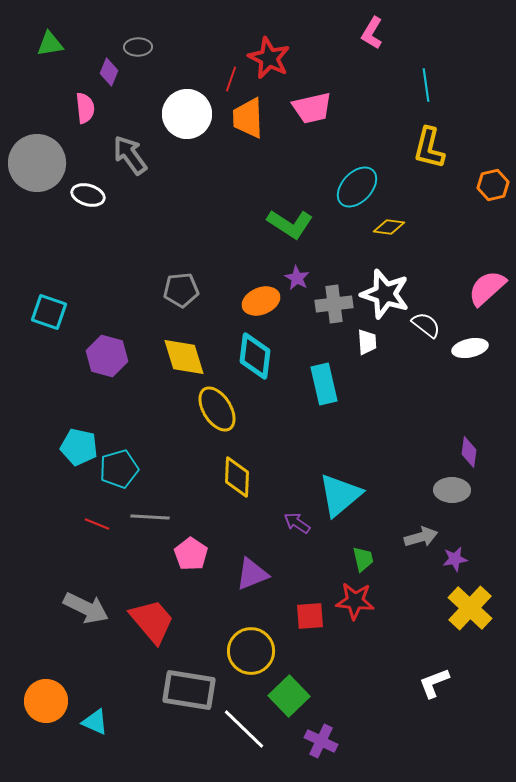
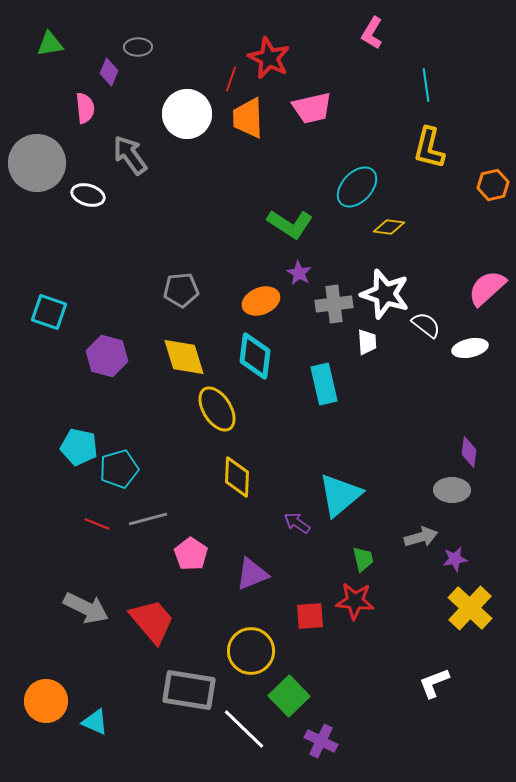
purple star at (297, 278): moved 2 px right, 5 px up
gray line at (150, 517): moved 2 px left, 2 px down; rotated 18 degrees counterclockwise
